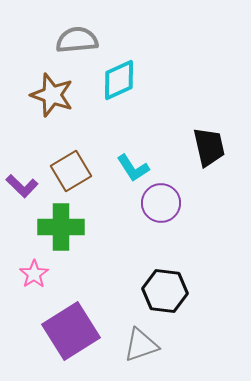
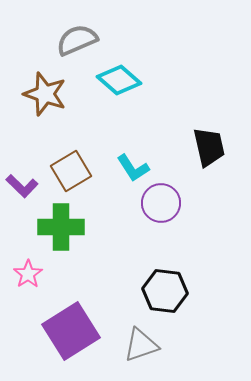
gray semicircle: rotated 18 degrees counterclockwise
cyan diamond: rotated 66 degrees clockwise
brown star: moved 7 px left, 1 px up
pink star: moved 6 px left
